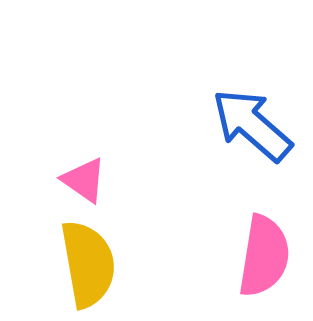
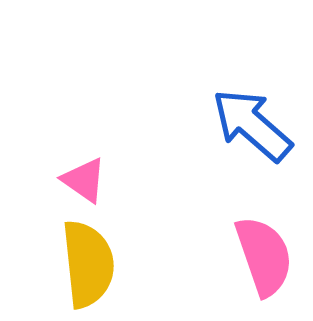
pink semicircle: rotated 28 degrees counterclockwise
yellow semicircle: rotated 4 degrees clockwise
